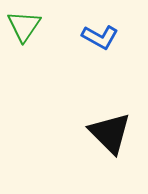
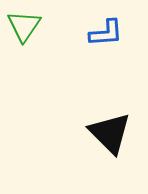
blue L-shape: moved 6 px right, 4 px up; rotated 33 degrees counterclockwise
